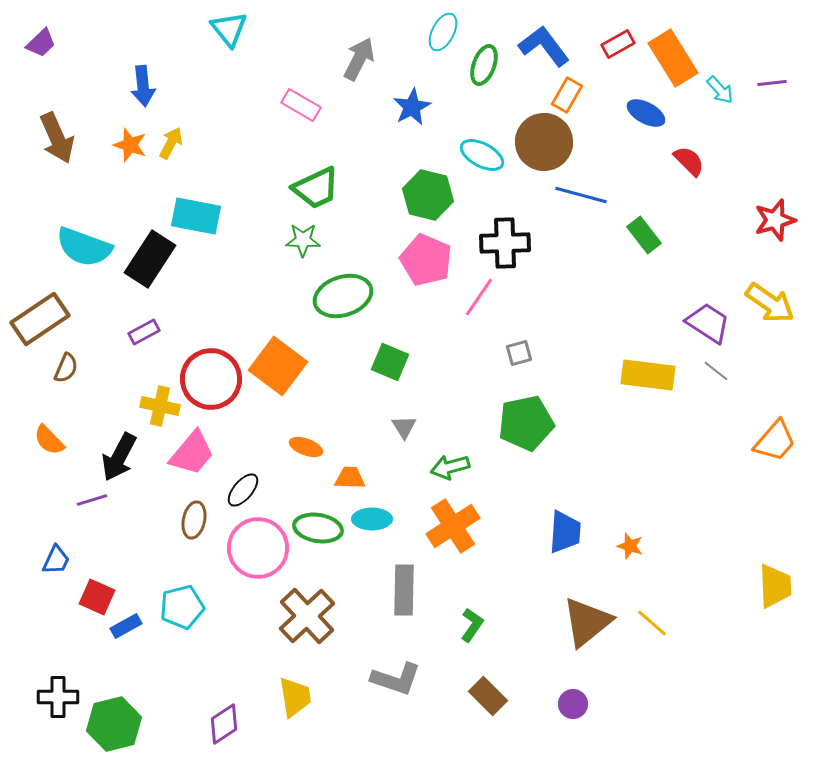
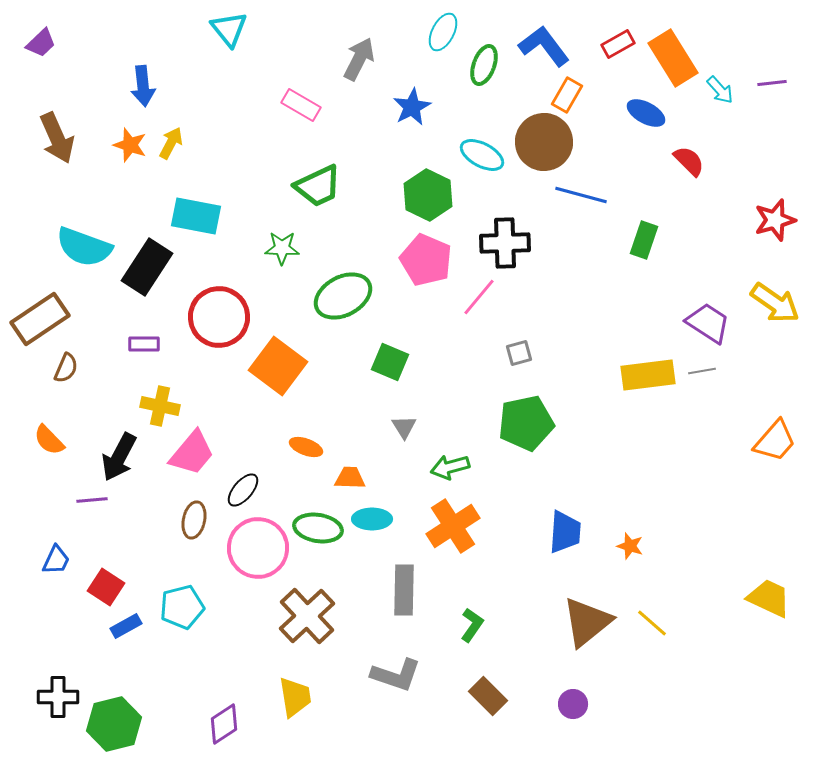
green trapezoid at (316, 188): moved 2 px right, 2 px up
green hexagon at (428, 195): rotated 12 degrees clockwise
green rectangle at (644, 235): moved 5 px down; rotated 57 degrees clockwise
green star at (303, 240): moved 21 px left, 8 px down
black rectangle at (150, 259): moved 3 px left, 8 px down
green ellipse at (343, 296): rotated 10 degrees counterclockwise
pink line at (479, 297): rotated 6 degrees clockwise
yellow arrow at (770, 303): moved 5 px right
purple rectangle at (144, 332): moved 12 px down; rotated 28 degrees clockwise
gray line at (716, 371): moved 14 px left; rotated 48 degrees counterclockwise
yellow rectangle at (648, 375): rotated 14 degrees counterclockwise
red circle at (211, 379): moved 8 px right, 62 px up
purple line at (92, 500): rotated 12 degrees clockwise
yellow trapezoid at (775, 586): moved 6 px left, 12 px down; rotated 63 degrees counterclockwise
red square at (97, 597): moved 9 px right, 10 px up; rotated 9 degrees clockwise
gray L-shape at (396, 679): moved 4 px up
